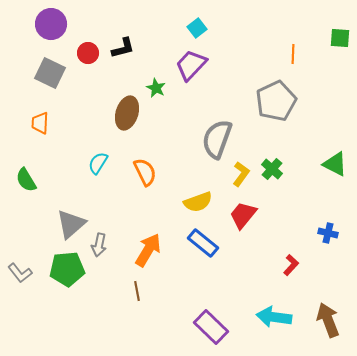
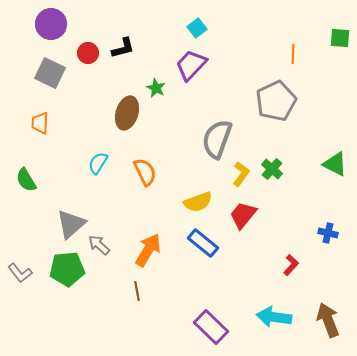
gray arrow: rotated 120 degrees clockwise
